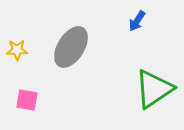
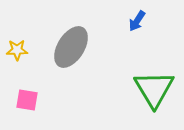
green triangle: rotated 27 degrees counterclockwise
